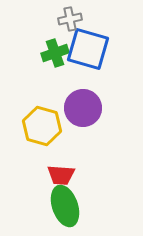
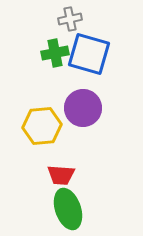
blue square: moved 1 px right, 5 px down
green cross: rotated 8 degrees clockwise
yellow hexagon: rotated 21 degrees counterclockwise
green ellipse: moved 3 px right, 3 px down
